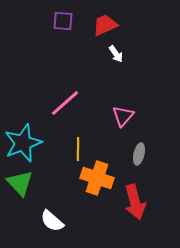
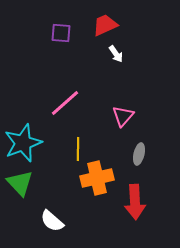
purple square: moved 2 px left, 12 px down
orange cross: rotated 32 degrees counterclockwise
red arrow: rotated 12 degrees clockwise
